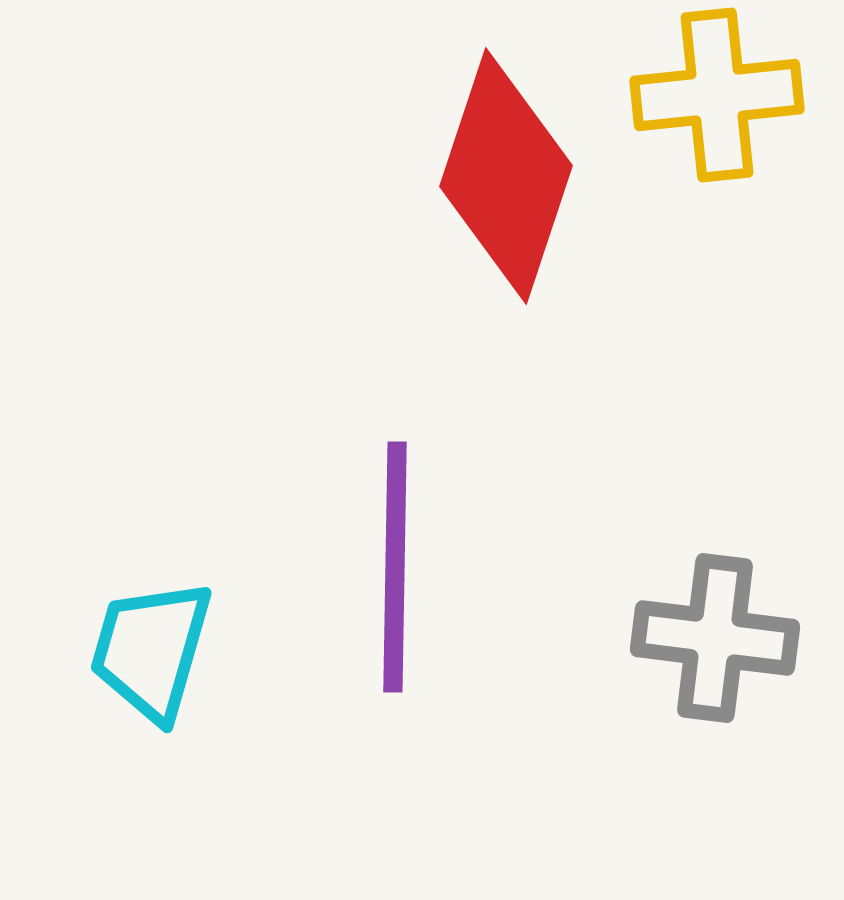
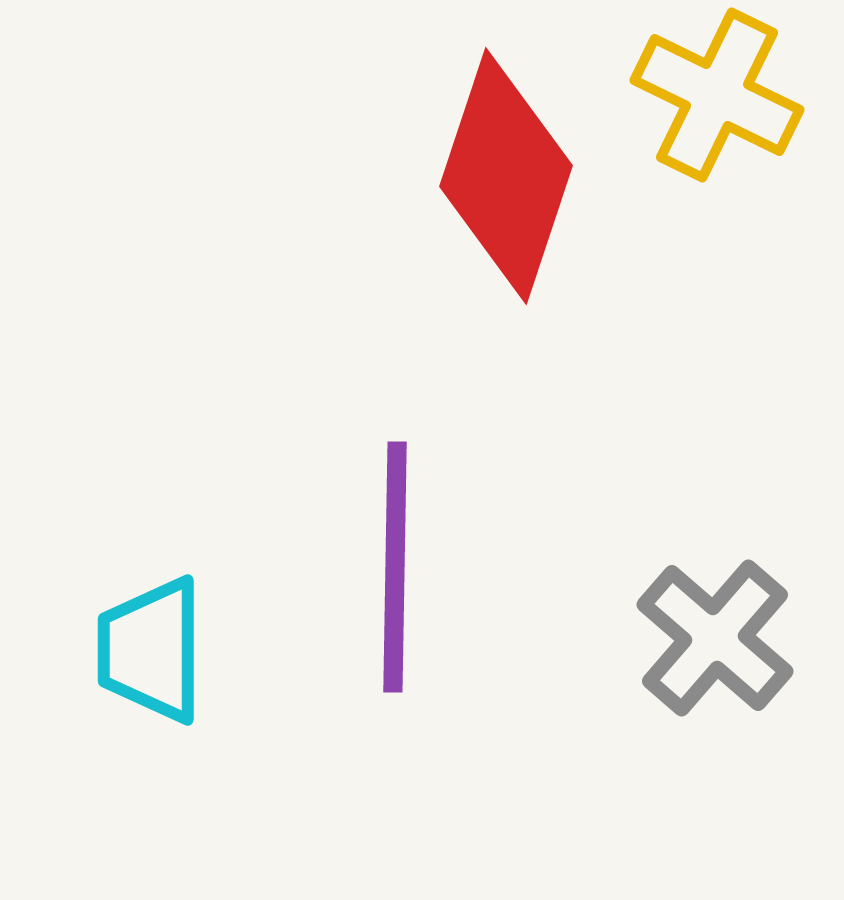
yellow cross: rotated 32 degrees clockwise
gray cross: rotated 34 degrees clockwise
cyan trapezoid: rotated 16 degrees counterclockwise
